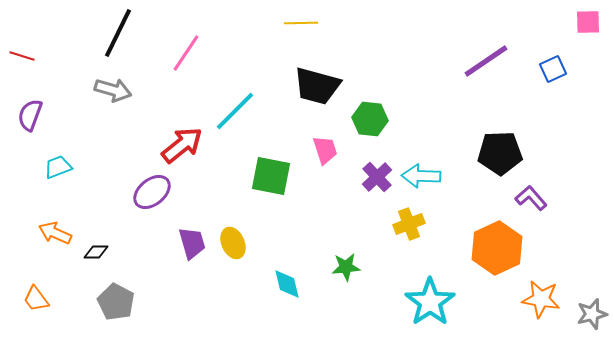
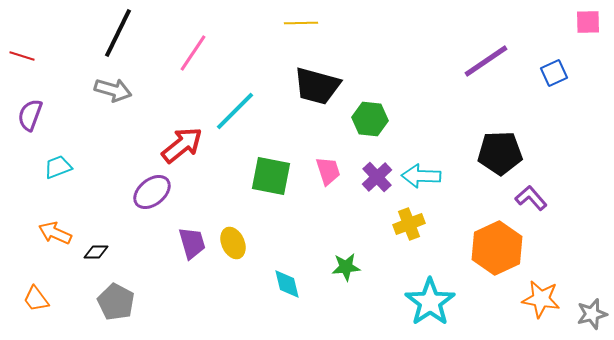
pink line: moved 7 px right
blue square: moved 1 px right, 4 px down
pink trapezoid: moved 3 px right, 21 px down
